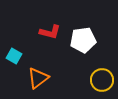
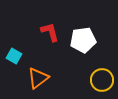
red L-shape: rotated 120 degrees counterclockwise
